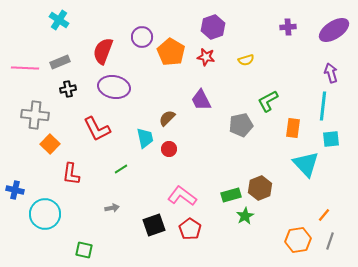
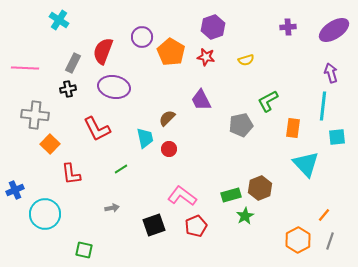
gray rectangle at (60, 62): moved 13 px right, 1 px down; rotated 42 degrees counterclockwise
cyan square at (331, 139): moved 6 px right, 2 px up
red L-shape at (71, 174): rotated 15 degrees counterclockwise
blue cross at (15, 190): rotated 36 degrees counterclockwise
red pentagon at (190, 229): moved 6 px right, 3 px up; rotated 15 degrees clockwise
orange hexagon at (298, 240): rotated 20 degrees counterclockwise
